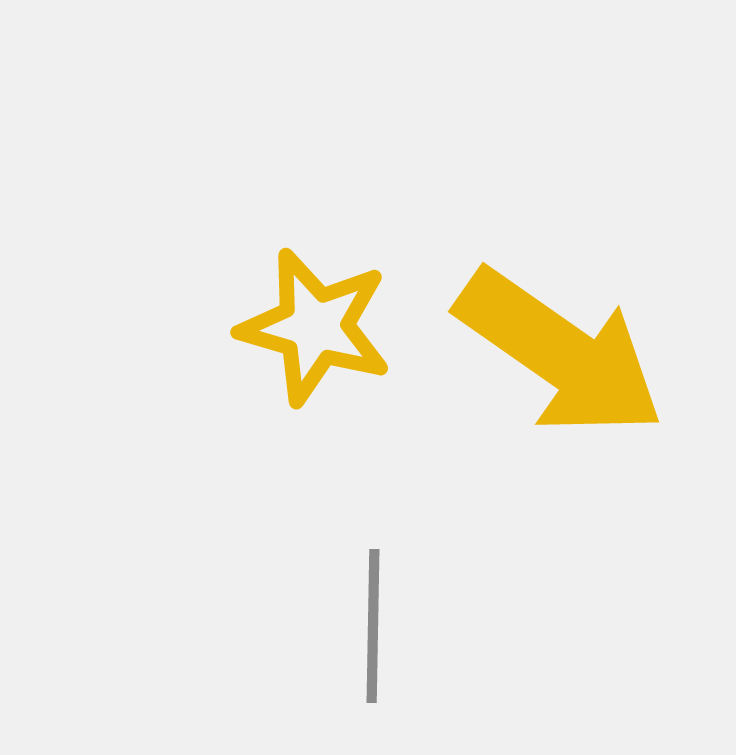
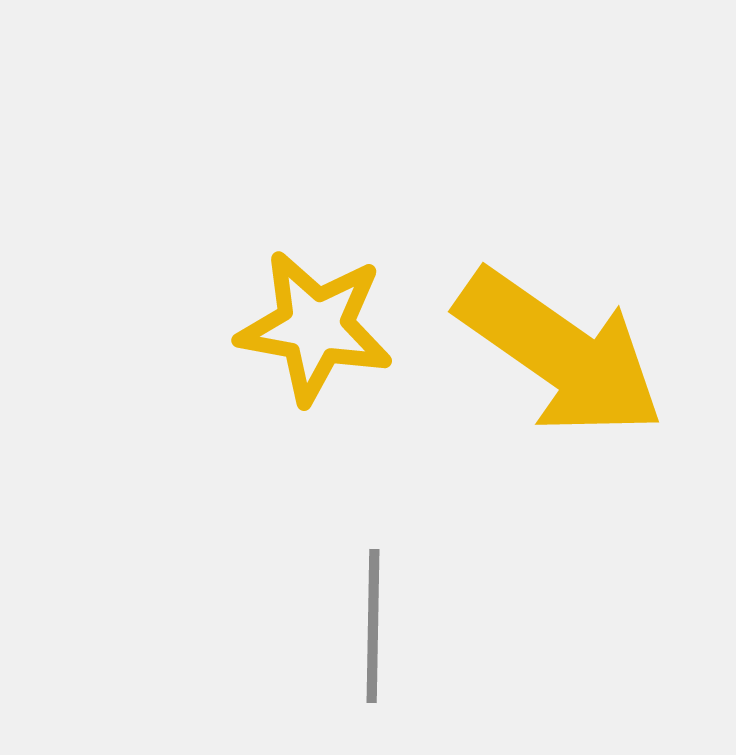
yellow star: rotated 6 degrees counterclockwise
